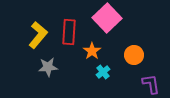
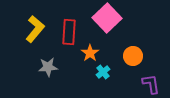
yellow L-shape: moved 3 px left, 6 px up
orange star: moved 2 px left, 2 px down
orange circle: moved 1 px left, 1 px down
